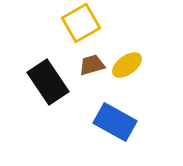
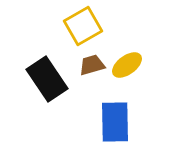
yellow square: moved 2 px right, 3 px down
black rectangle: moved 1 px left, 3 px up
blue rectangle: rotated 60 degrees clockwise
